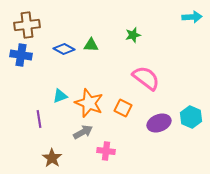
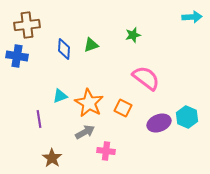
green triangle: rotated 21 degrees counterclockwise
blue diamond: rotated 65 degrees clockwise
blue cross: moved 4 px left, 1 px down
orange star: rotated 8 degrees clockwise
cyan hexagon: moved 4 px left
gray arrow: moved 2 px right
